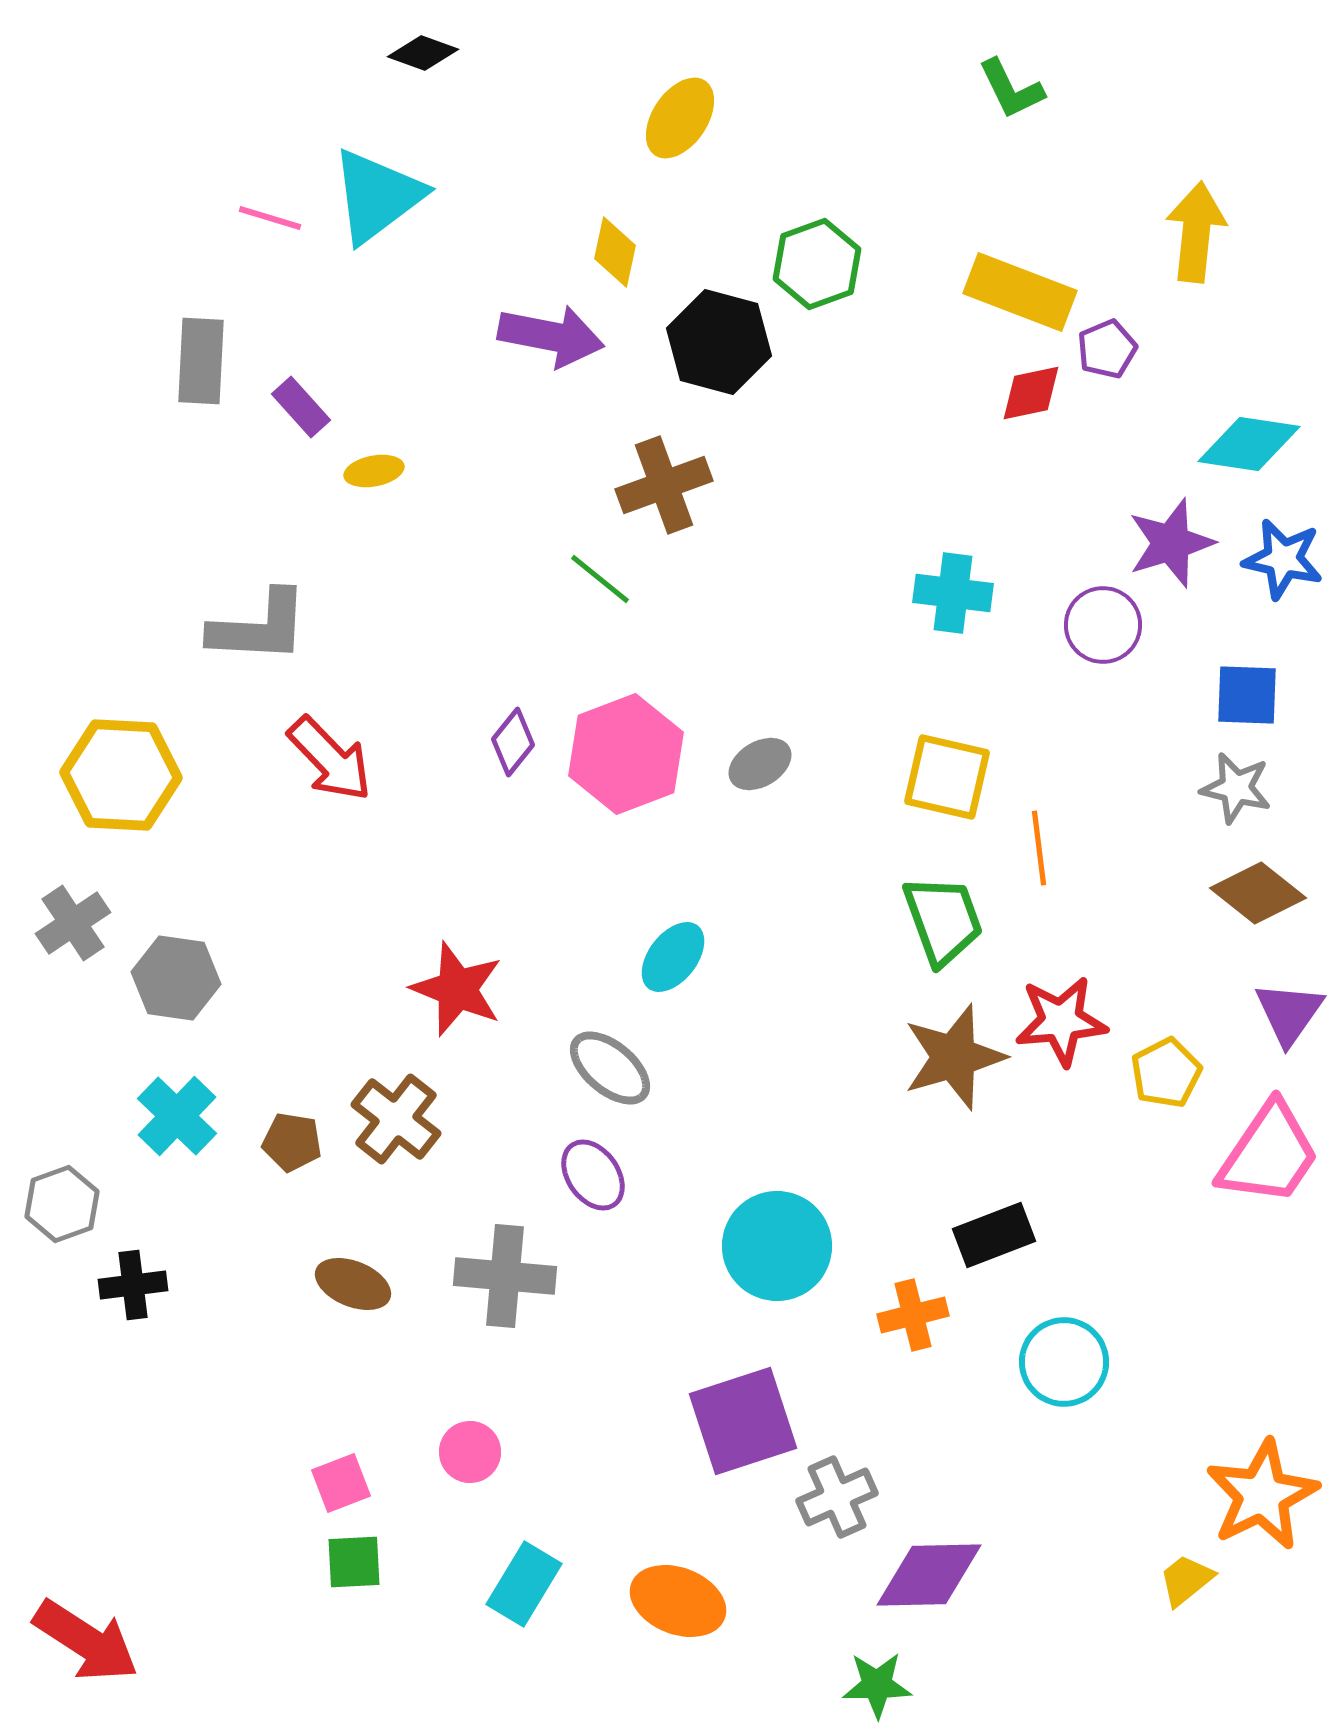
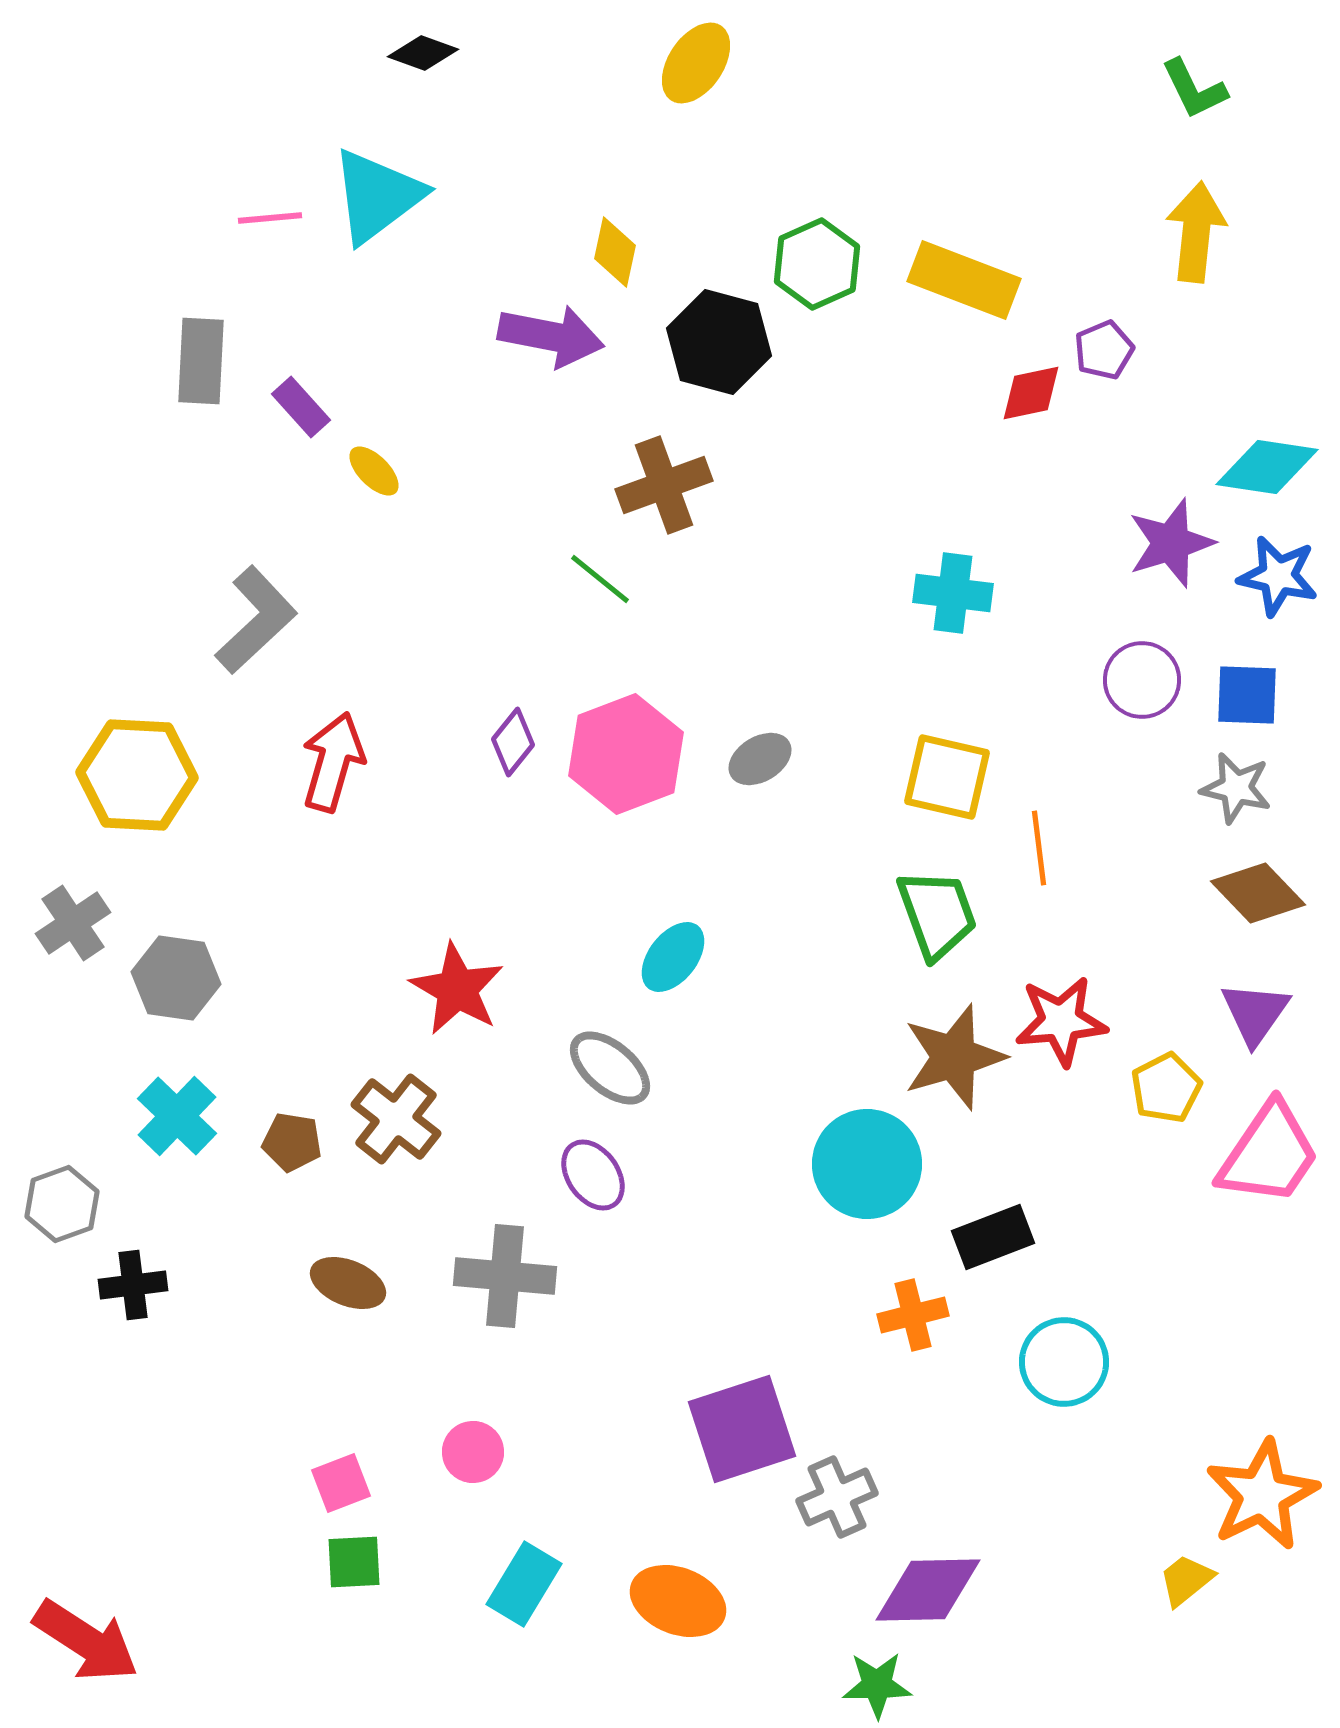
green L-shape at (1011, 89): moved 183 px right
yellow ellipse at (680, 118): moved 16 px right, 55 px up
pink line at (270, 218): rotated 22 degrees counterclockwise
green hexagon at (817, 264): rotated 4 degrees counterclockwise
yellow rectangle at (1020, 292): moved 56 px left, 12 px up
purple pentagon at (1107, 349): moved 3 px left, 1 px down
cyan diamond at (1249, 444): moved 18 px right, 23 px down
yellow ellipse at (374, 471): rotated 56 degrees clockwise
blue star at (1283, 559): moved 5 px left, 17 px down
purple circle at (1103, 625): moved 39 px right, 55 px down
gray L-shape at (259, 627): moved 3 px left, 7 px up; rotated 46 degrees counterclockwise
red arrow at (330, 759): moved 3 px right, 3 px down; rotated 120 degrees counterclockwise
gray ellipse at (760, 764): moved 5 px up
yellow hexagon at (121, 775): moved 16 px right
brown diamond at (1258, 893): rotated 8 degrees clockwise
green trapezoid at (943, 920): moved 6 px left, 6 px up
red star at (457, 989): rotated 8 degrees clockwise
purple triangle at (1289, 1013): moved 34 px left
yellow pentagon at (1166, 1073): moved 15 px down
black rectangle at (994, 1235): moved 1 px left, 2 px down
cyan circle at (777, 1246): moved 90 px right, 82 px up
brown ellipse at (353, 1284): moved 5 px left, 1 px up
purple square at (743, 1421): moved 1 px left, 8 px down
pink circle at (470, 1452): moved 3 px right
purple diamond at (929, 1575): moved 1 px left, 15 px down
